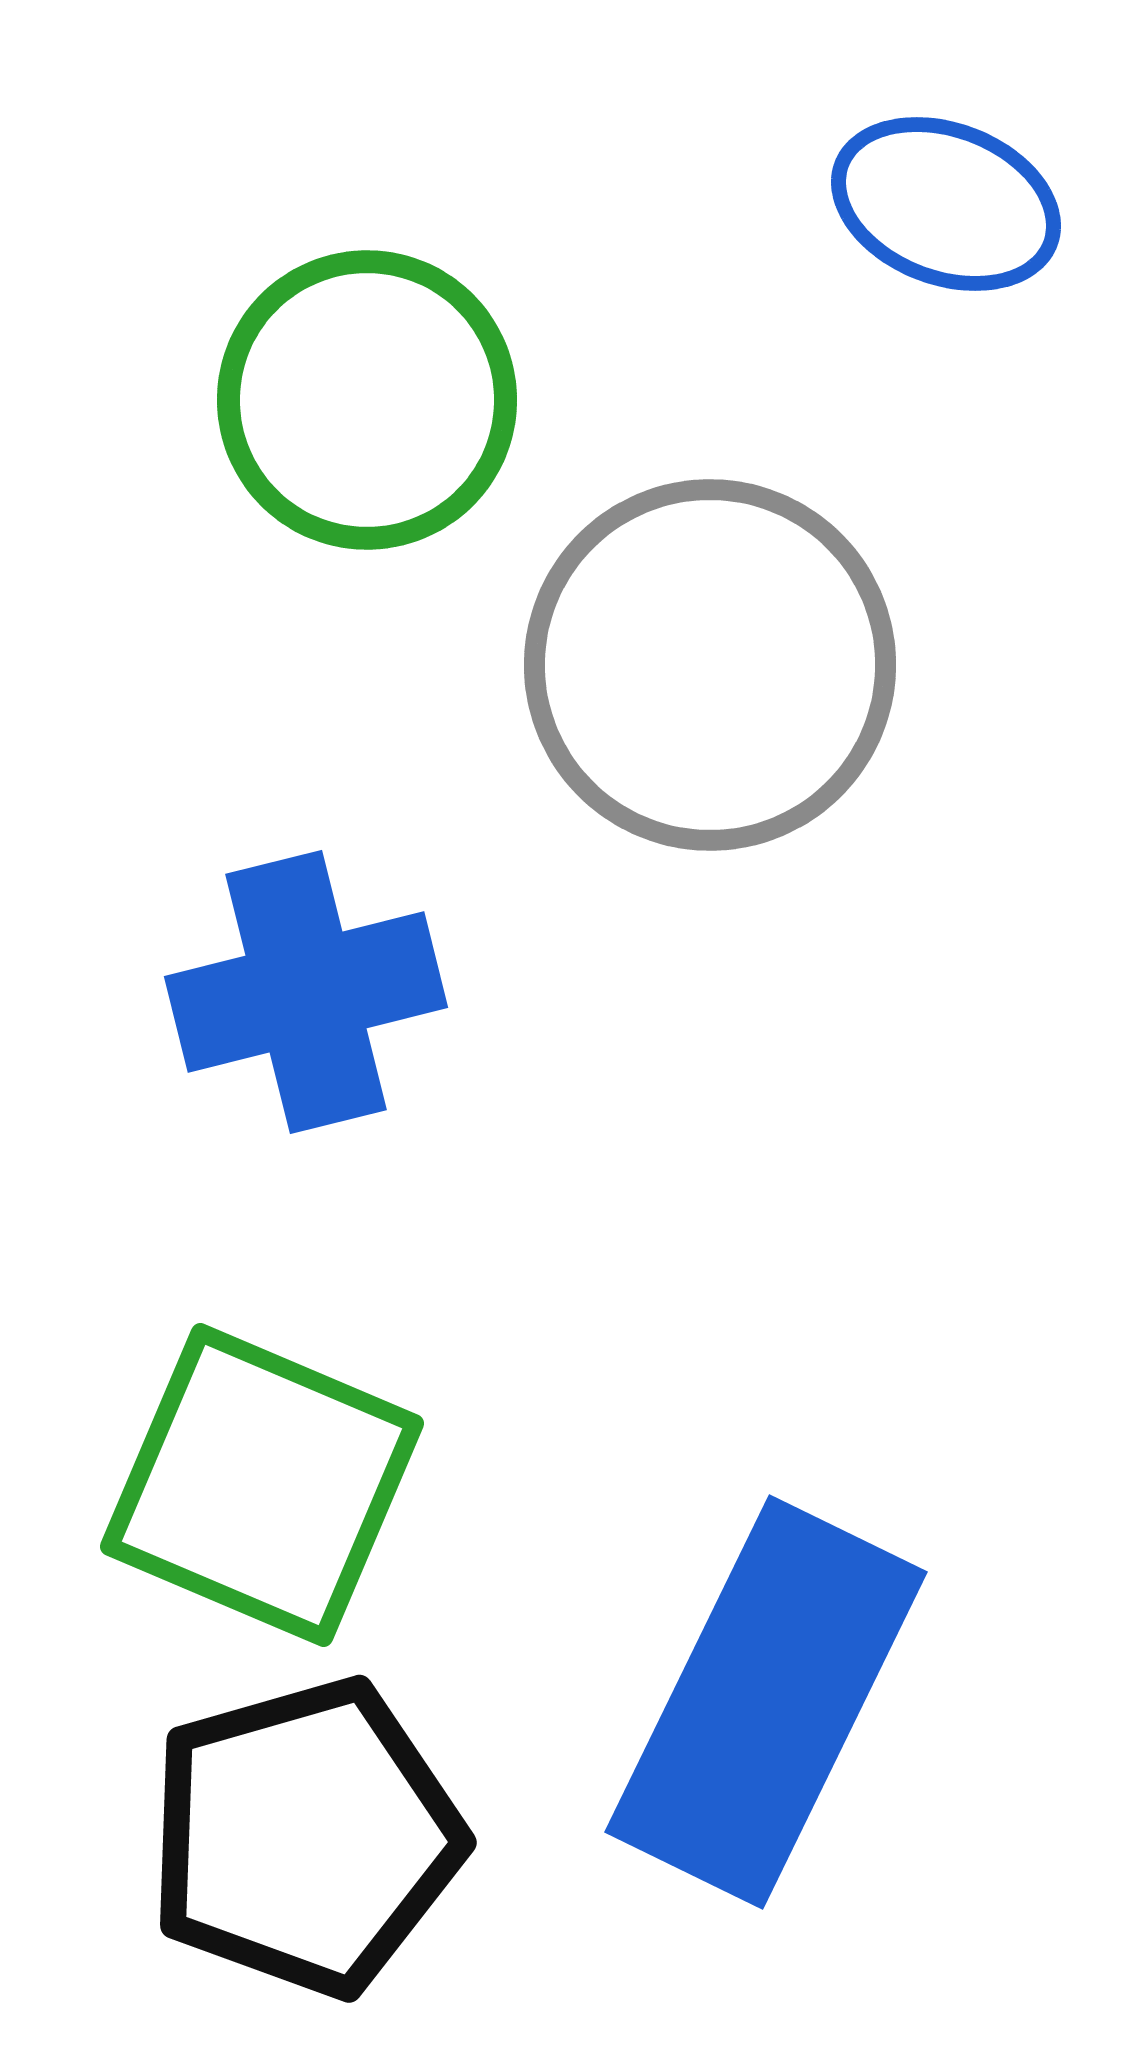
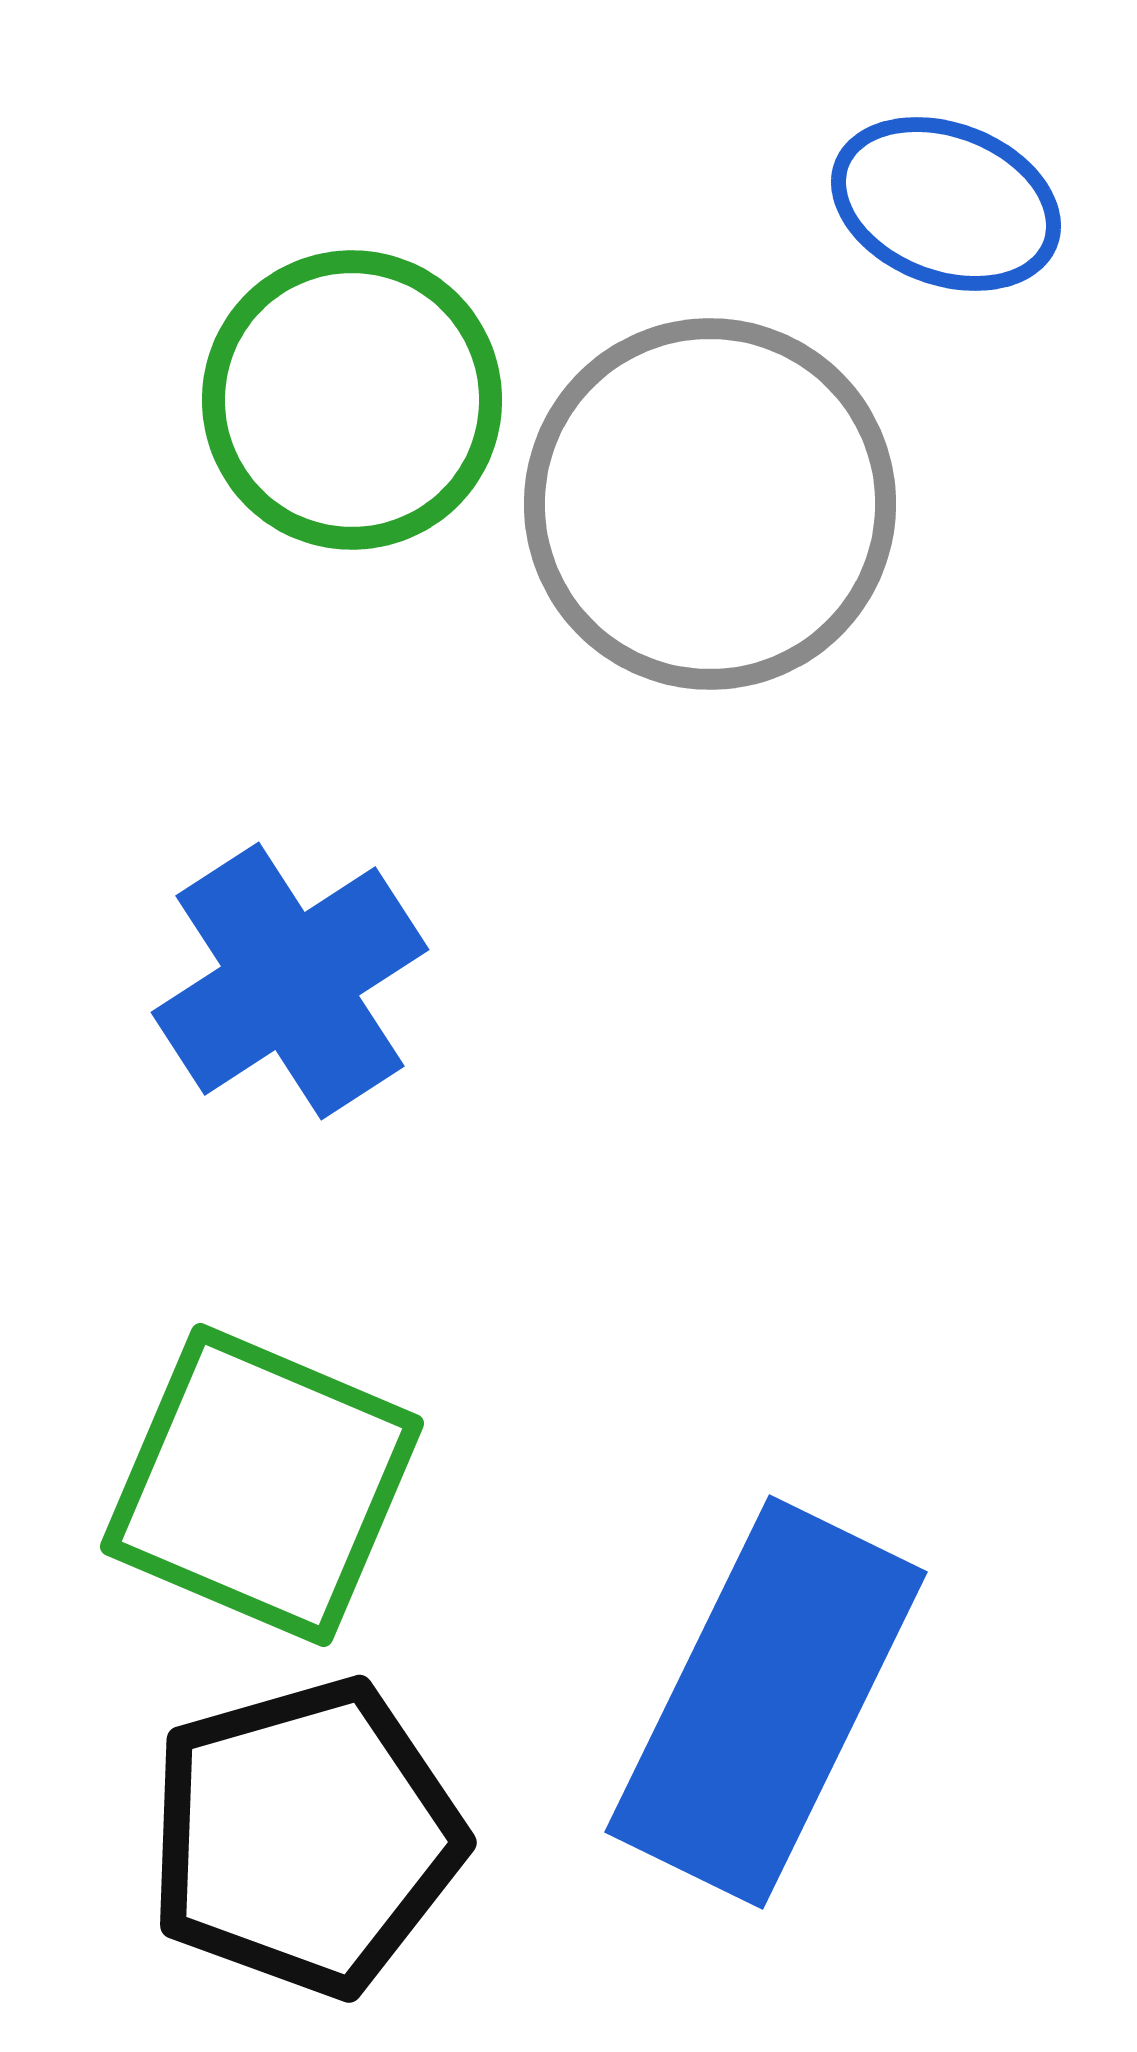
green circle: moved 15 px left
gray circle: moved 161 px up
blue cross: moved 16 px left, 11 px up; rotated 19 degrees counterclockwise
